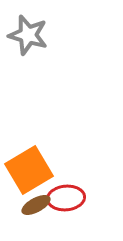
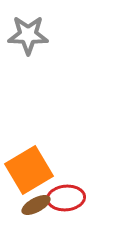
gray star: rotated 15 degrees counterclockwise
